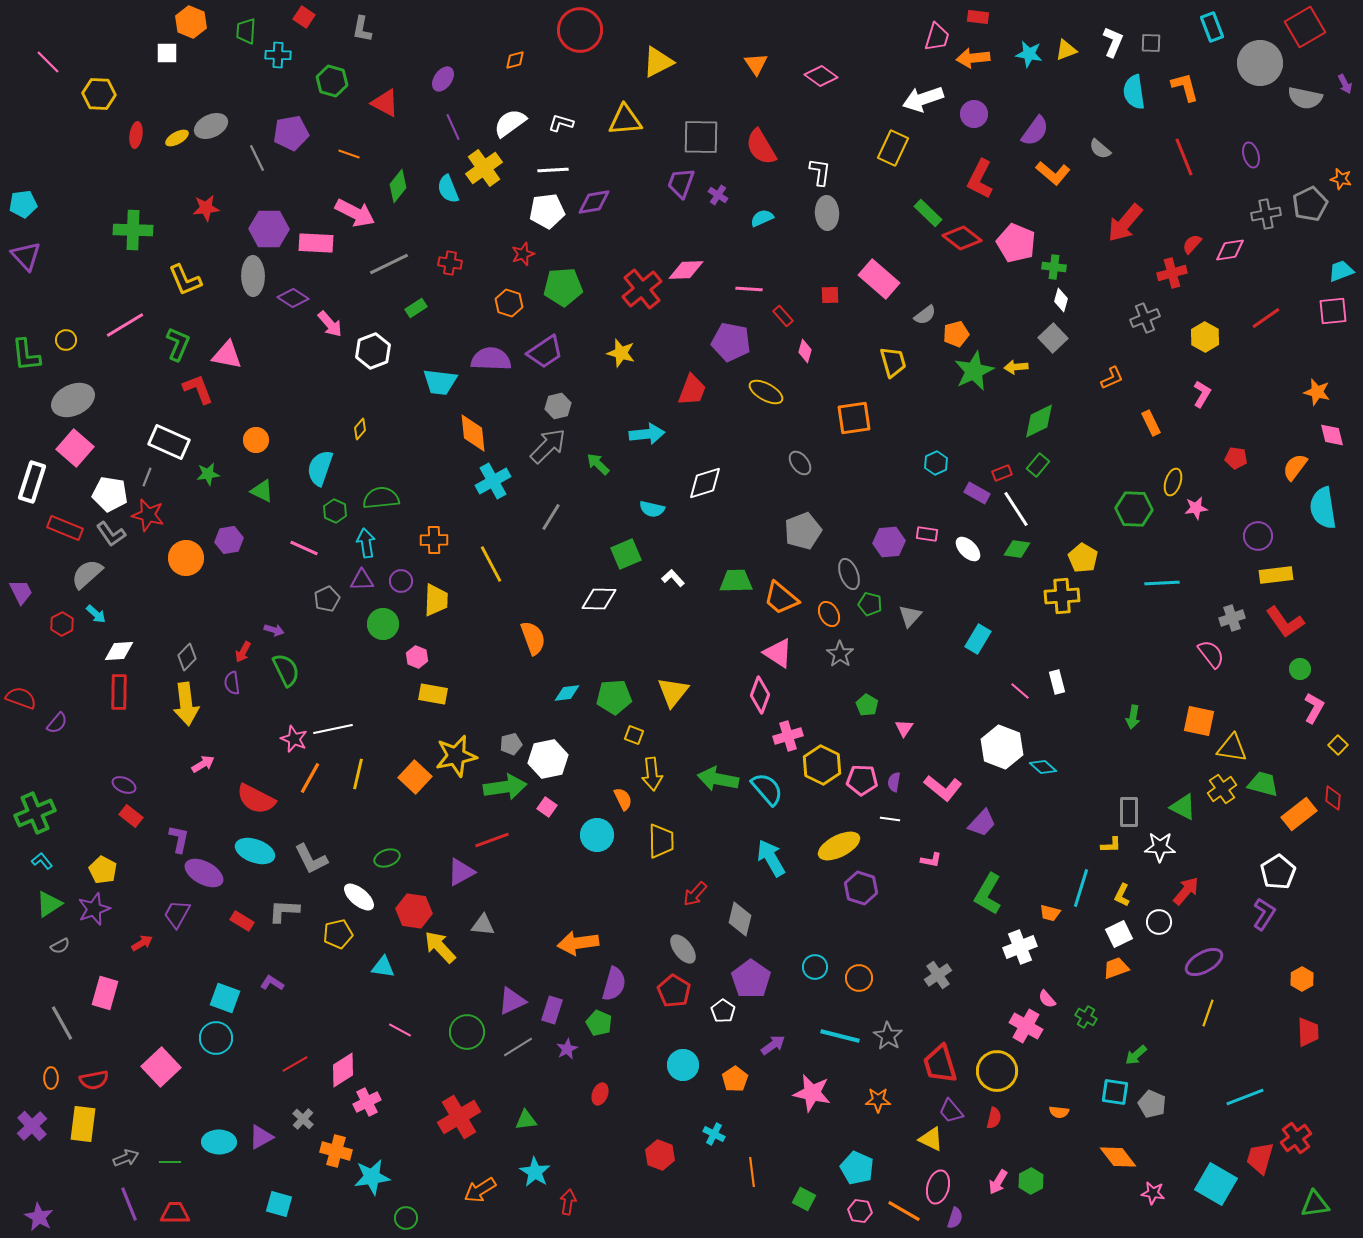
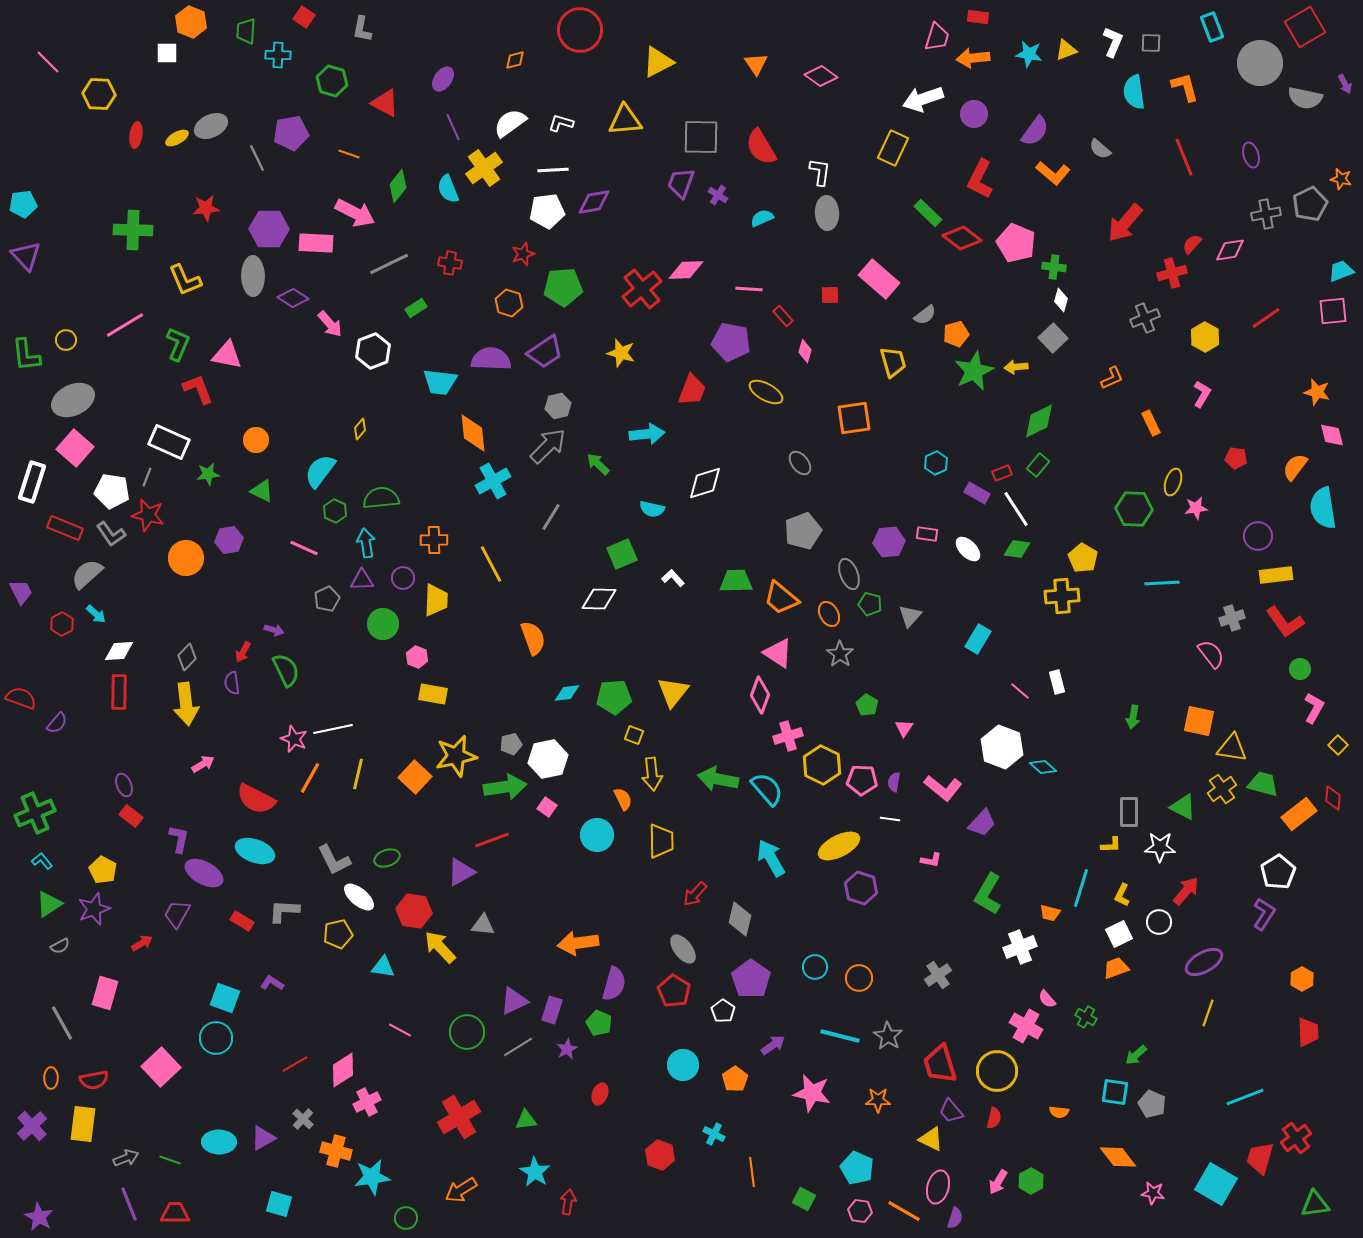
cyan semicircle at (320, 468): moved 3 px down; rotated 18 degrees clockwise
white pentagon at (110, 494): moved 2 px right, 3 px up
green square at (626, 554): moved 4 px left
purple circle at (401, 581): moved 2 px right, 3 px up
purple ellipse at (124, 785): rotated 45 degrees clockwise
gray L-shape at (311, 859): moved 23 px right, 1 px down
purple triangle at (512, 1001): moved 2 px right
purple triangle at (261, 1137): moved 2 px right, 1 px down
green line at (170, 1162): moved 2 px up; rotated 20 degrees clockwise
orange arrow at (480, 1190): moved 19 px left
